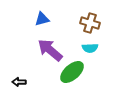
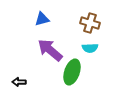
green ellipse: rotated 30 degrees counterclockwise
